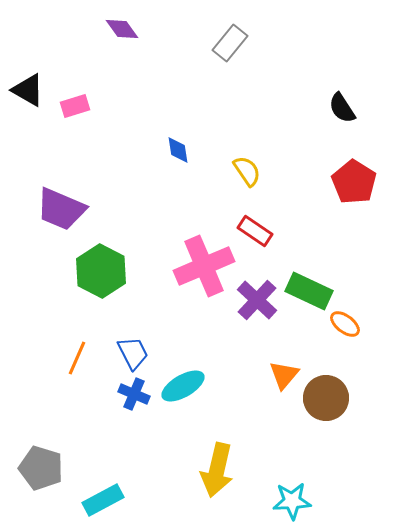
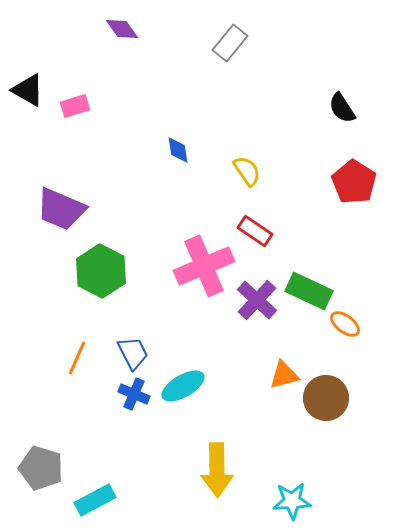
orange triangle: rotated 36 degrees clockwise
yellow arrow: rotated 14 degrees counterclockwise
cyan rectangle: moved 8 px left
